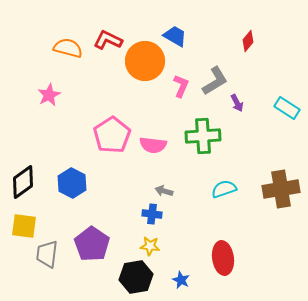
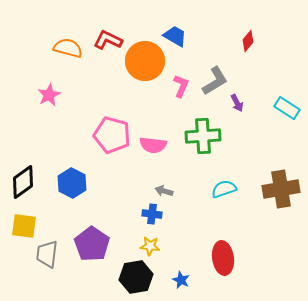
pink pentagon: rotated 24 degrees counterclockwise
